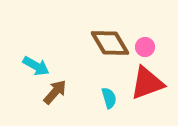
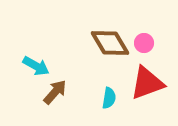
pink circle: moved 1 px left, 4 px up
cyan semicircle: rotated 25 degrees clockwise
